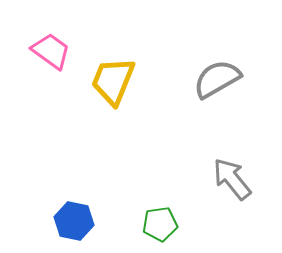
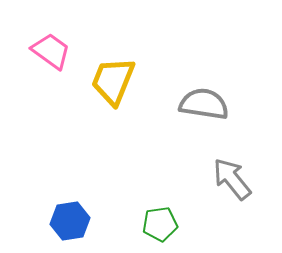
gray semicircle: moved 13 px left, 25 px down; rotated 39 degrees clockwise
blue hexagon: moved 4 px left; rotated 21 degrees counterclockwise
